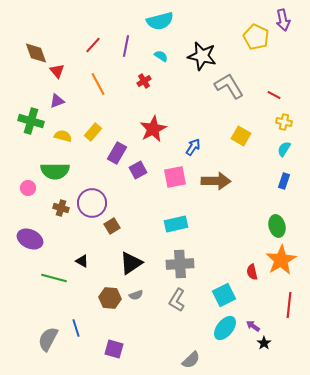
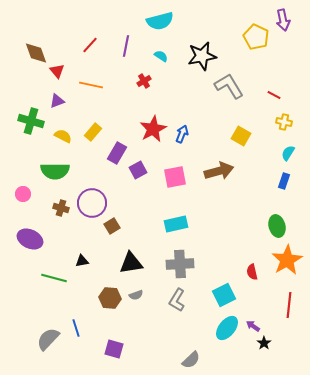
red line at (93, 45): moved 3 px left
black star at (202, 56): rotated 24 degrees counterclockwise
orange line at (98, 84): moved 7 px left, 1 px down; rotated 50 degrees counterclockwise
yellow semicircle at (63, 136): rotated 12 degrees clockwise
blue arrow at (193, 147): moved 11 px left, 13 px up; rotated 12 degrees counterclockwise
cyan semicircle at (284, 149): moved 4 px right, 4 px down
brown arrow at (216, 181): moved 3 px right, 10 px up; rotated 16 degrees counterclockwise
pink circle at (28, 188): moved 5 px left, 6 px down
orange star at (281, 260): moved 6 px right
black triangle at (82, 261): rotated 40 degrees counterclockwise
black triangle at (131, 263): rotated 25 degrees clockwise
cyan ellipse at (225, 328): moved 2 px right
gray semicircle at (48, 339): rotated 15 degrees clockwise
